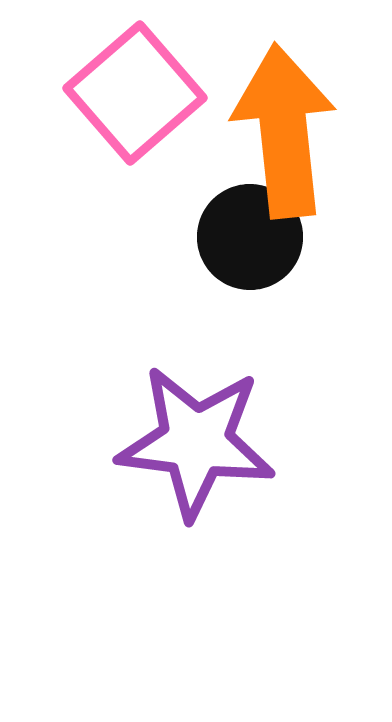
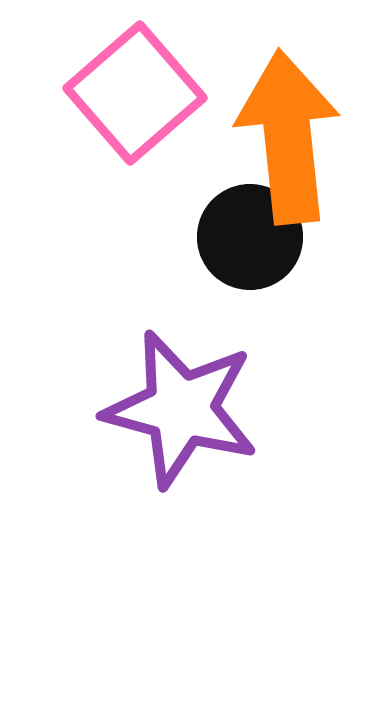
orange arrow: moved 4 px right, 6 px down
purple star: moved 15 px left, 33 px up; rotated 8 degrees clockwise
